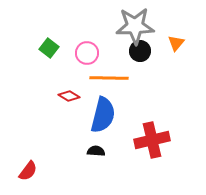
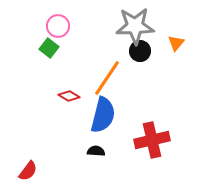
pink circle: moved 29 px left, 27 px up
orange line: moved 2 px left; rotated 57 degrees counterclockwise
